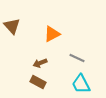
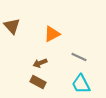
gray line: moved 2 px right, 1 px up
